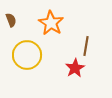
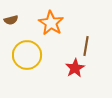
brown semicircle: rotated 96 degrees clockwise
